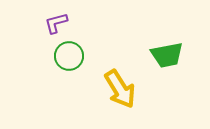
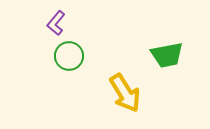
purple L-shape: rotated 35 degrees counterclockwise
yellow arrow: moved 5 px right, 4 px down
